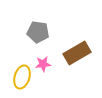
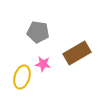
pink star: rotated 14 degrees clockwise
